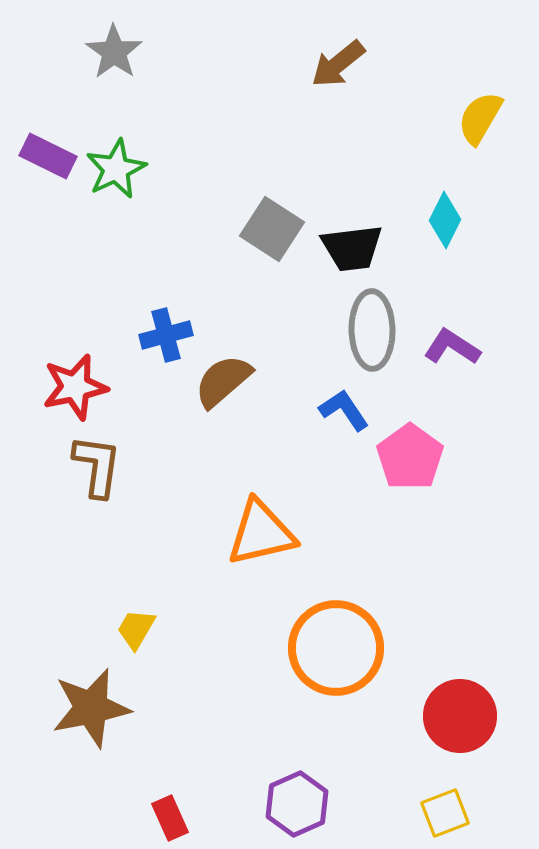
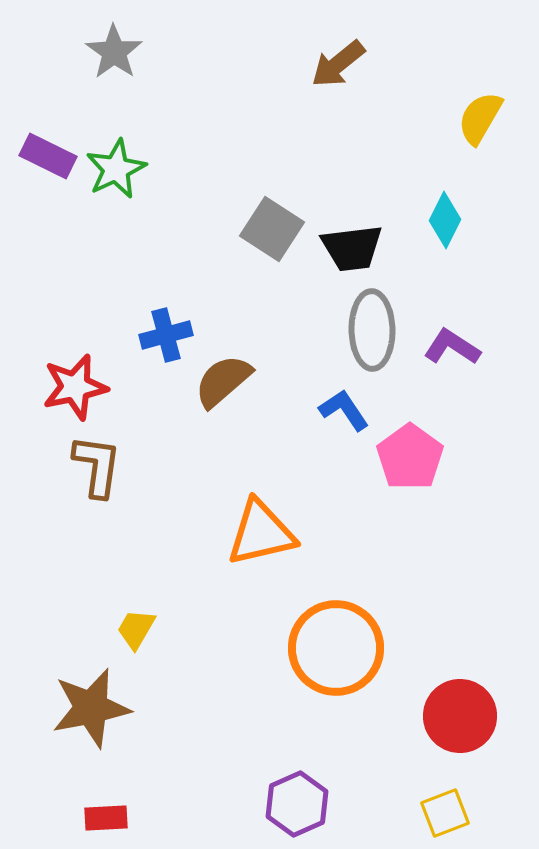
red rectangle: moved 64 px left; rotated 69 degrees counterclockwise
